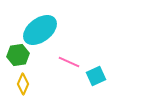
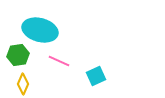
cyan ellipse: rotated 52 degrees clockwise
pink line: moved 10 px left, 1 px up
